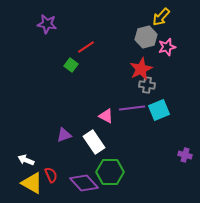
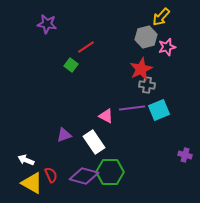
purple diamond: moved 7 px up; rotated 32 degrees counterclockwise
